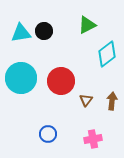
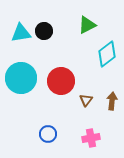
pink cross: moved 2 px left, 1 px up
